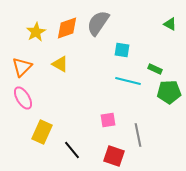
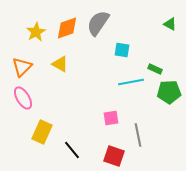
cyan line: moved 3 px right, 1 px down; rotated 25 degrees counterclockwise
pink square: moved 3 px right, 2 px up
